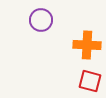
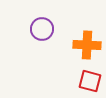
purple circle: moved 1 px right, 9 px down
